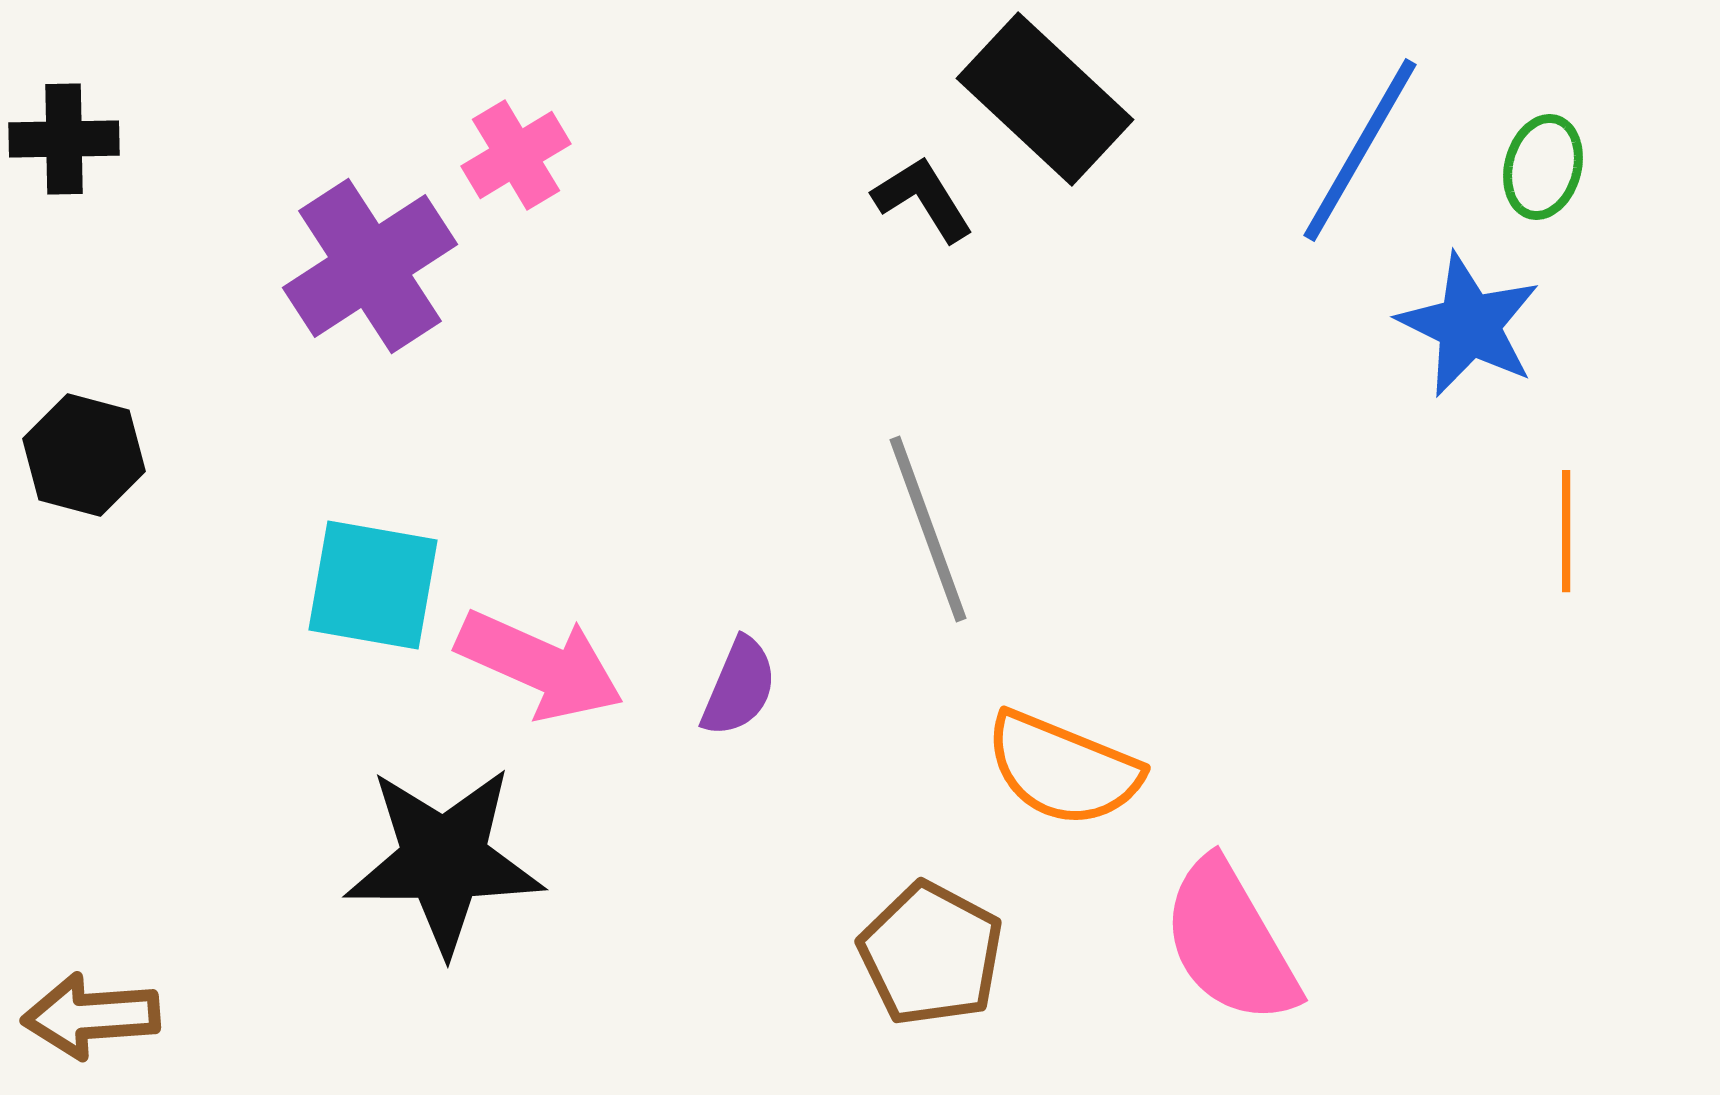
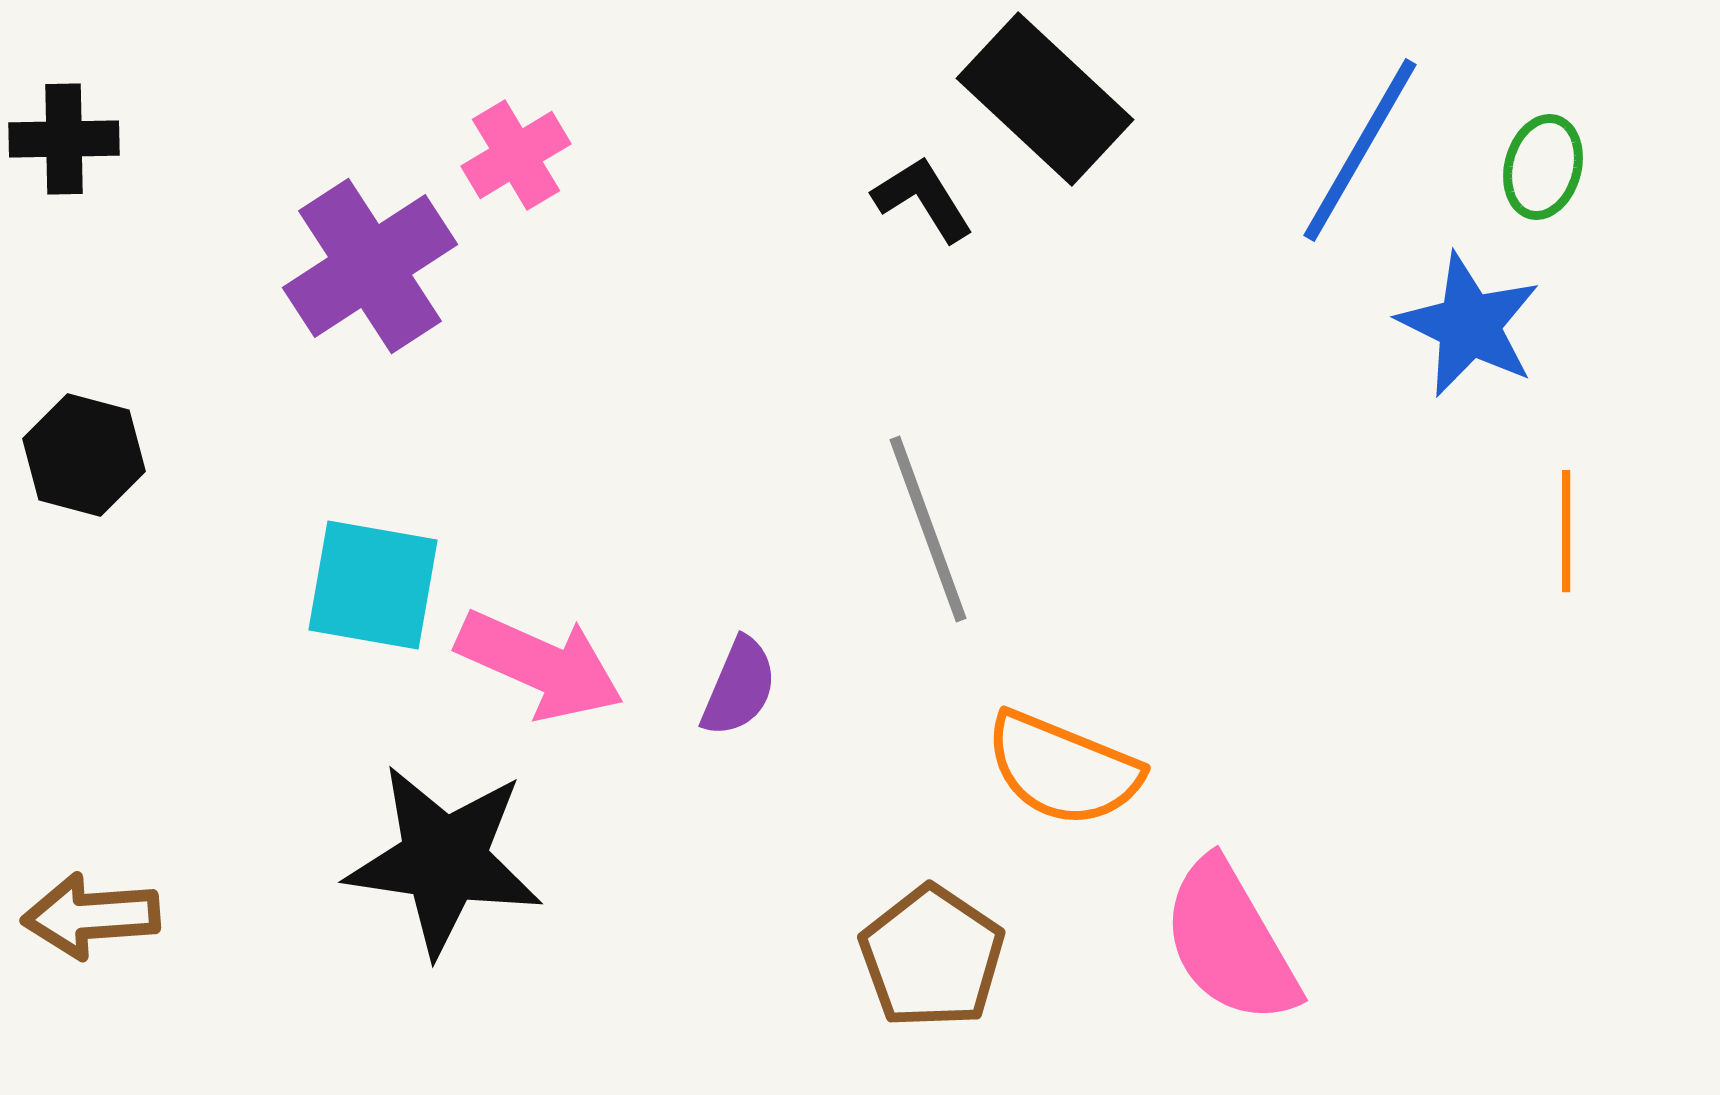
black star: rotated 8 degrees clockwise
brown pentagon: moved 1 px right, 3 px down; rotated 6 degrees clockwise
brown arrow: moved 100 px up
